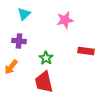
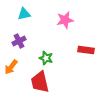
cyan triangle: rotated 32 degrees clockwise
purple cross: rotated 32 degrees counterclockwise
red rectangle: moved 1 px up
green star: rotated 16 degrees counterclockwise
red trapezoid: moved 4 px left
